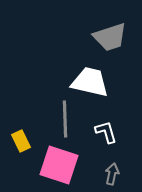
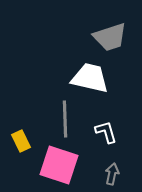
white trapezoid: moved 4 px up
